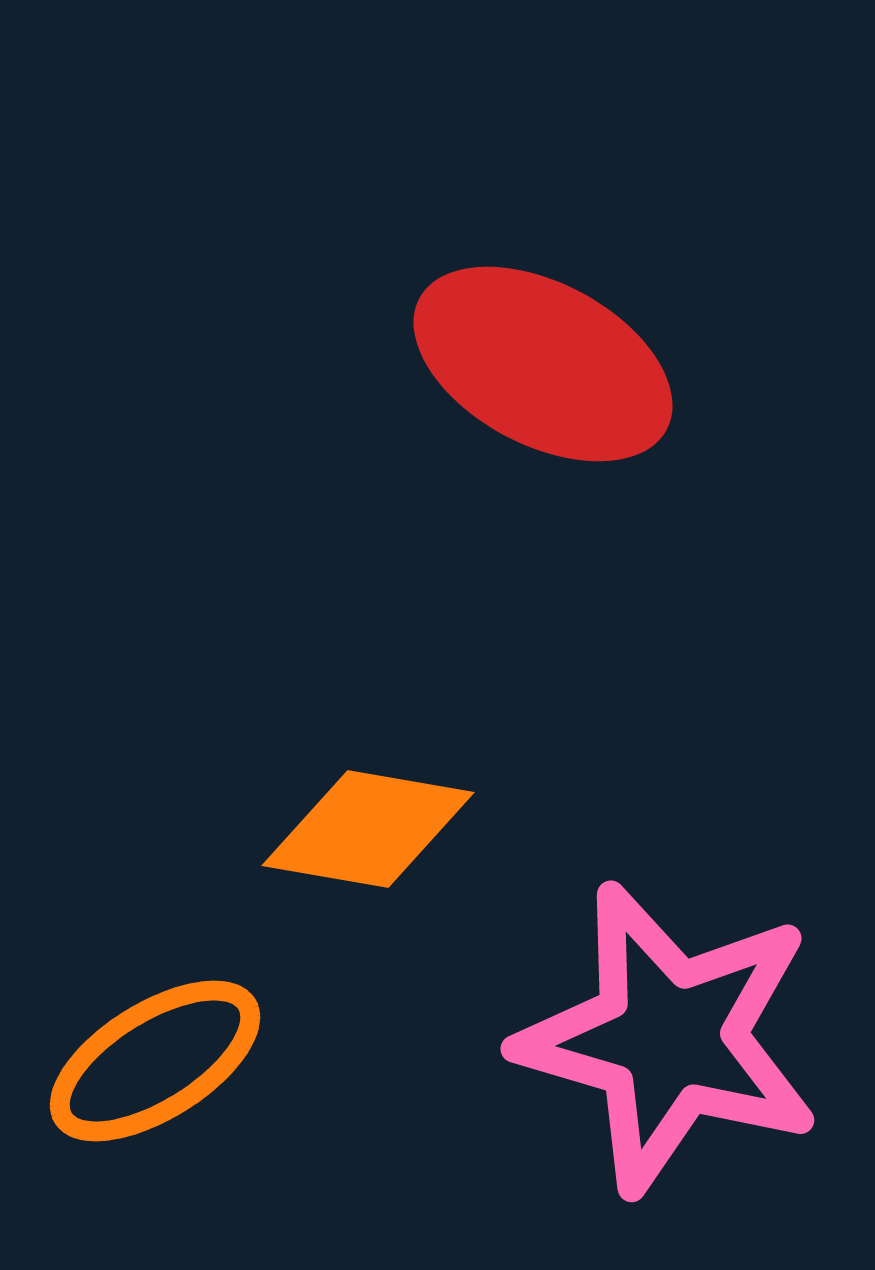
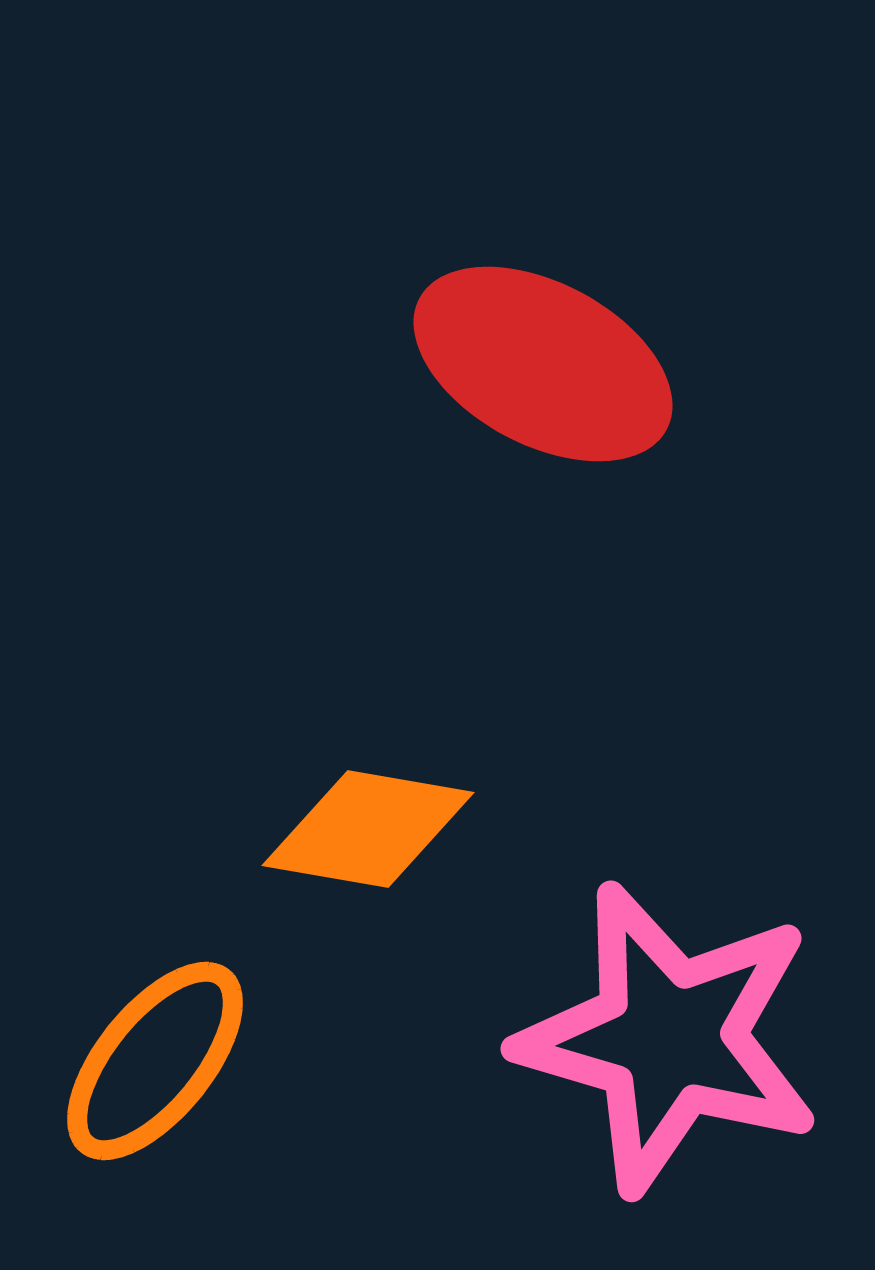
orange ellipse: rotated 19 degrees counterclockwise
